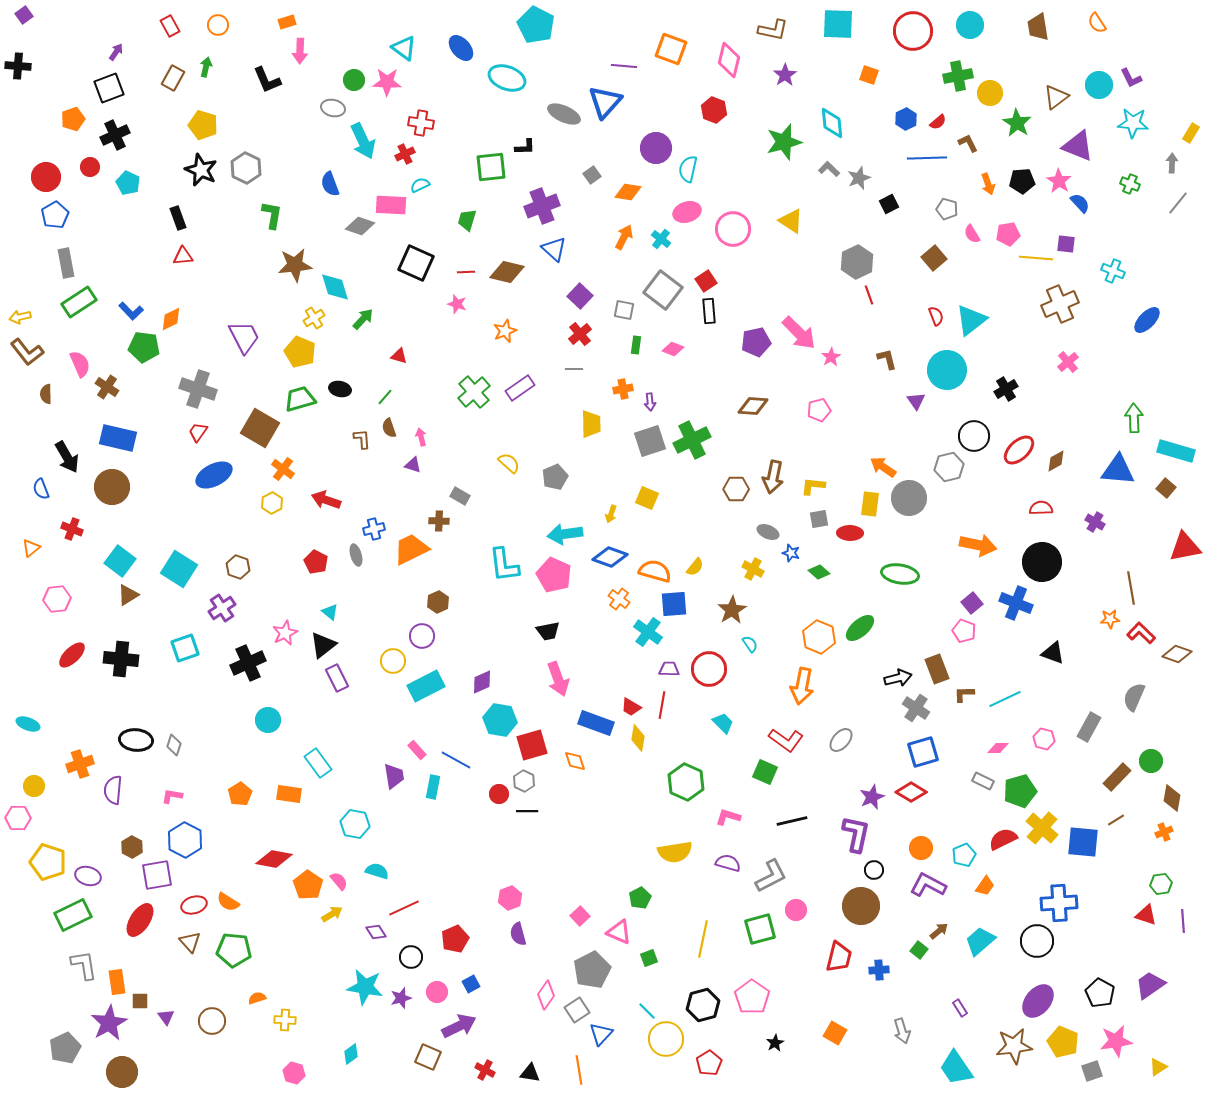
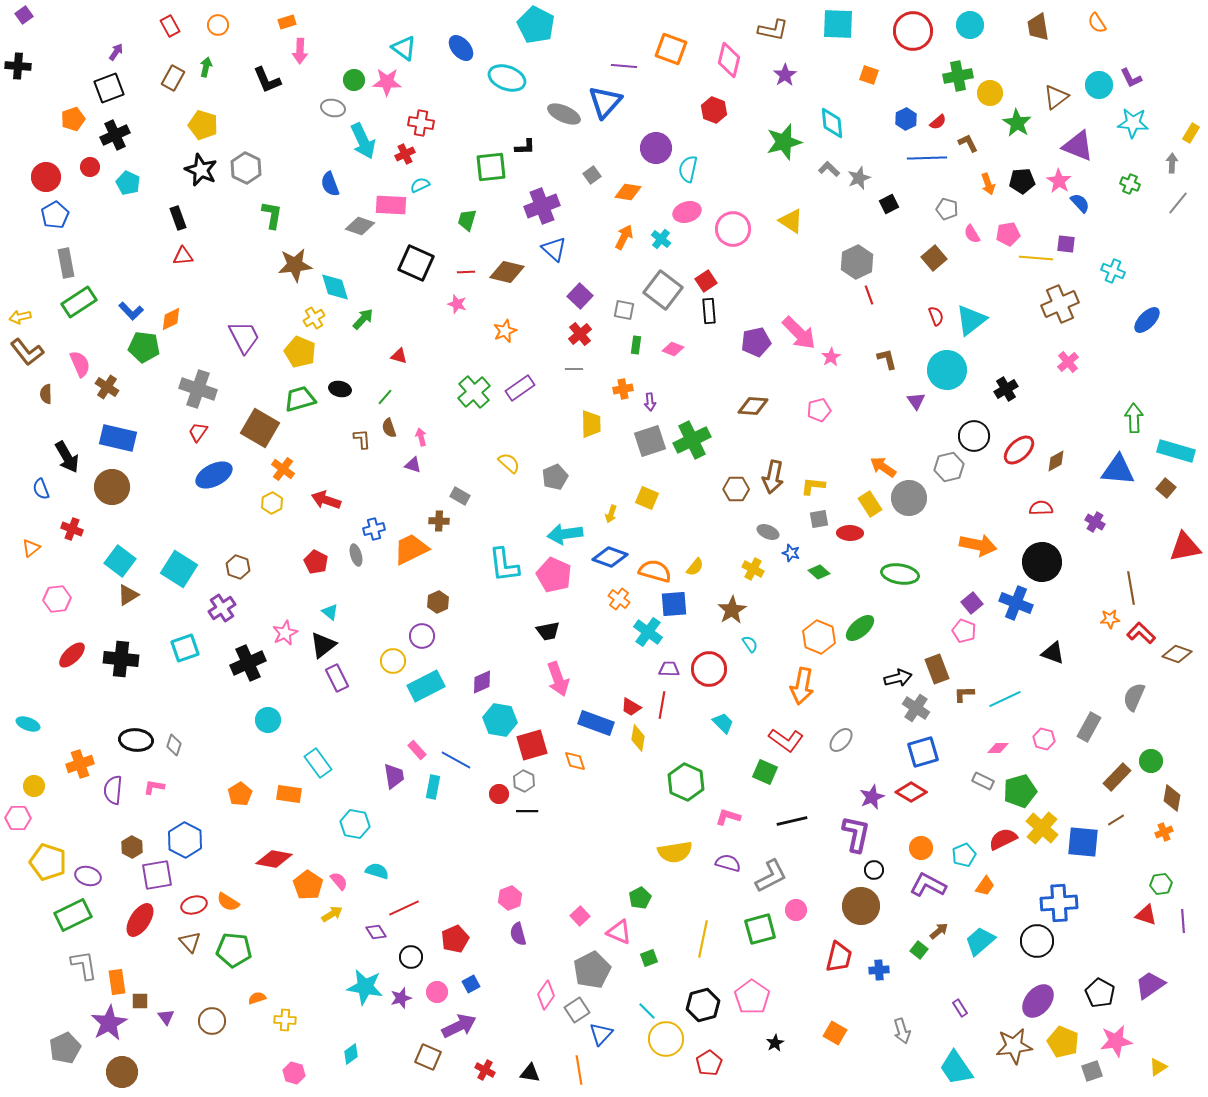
yellow rectangle at (870, 504): rotated 40 degrees counterclockwise
pink L-shape at (172, 796): moved 18 px left, 9 px up
